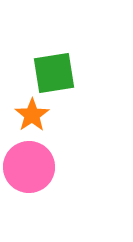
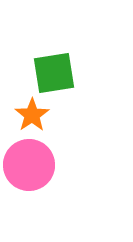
pink circle: moved 2 px up
